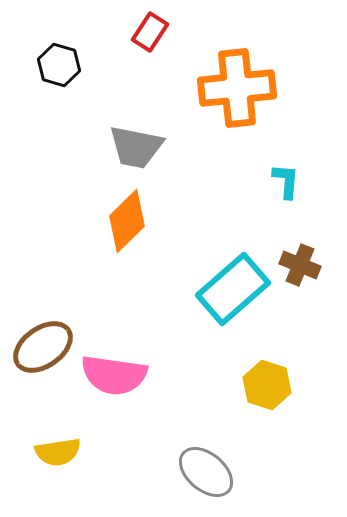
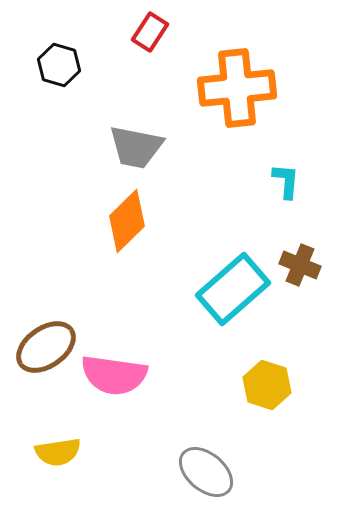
brown ellipse: moved 3 px right
